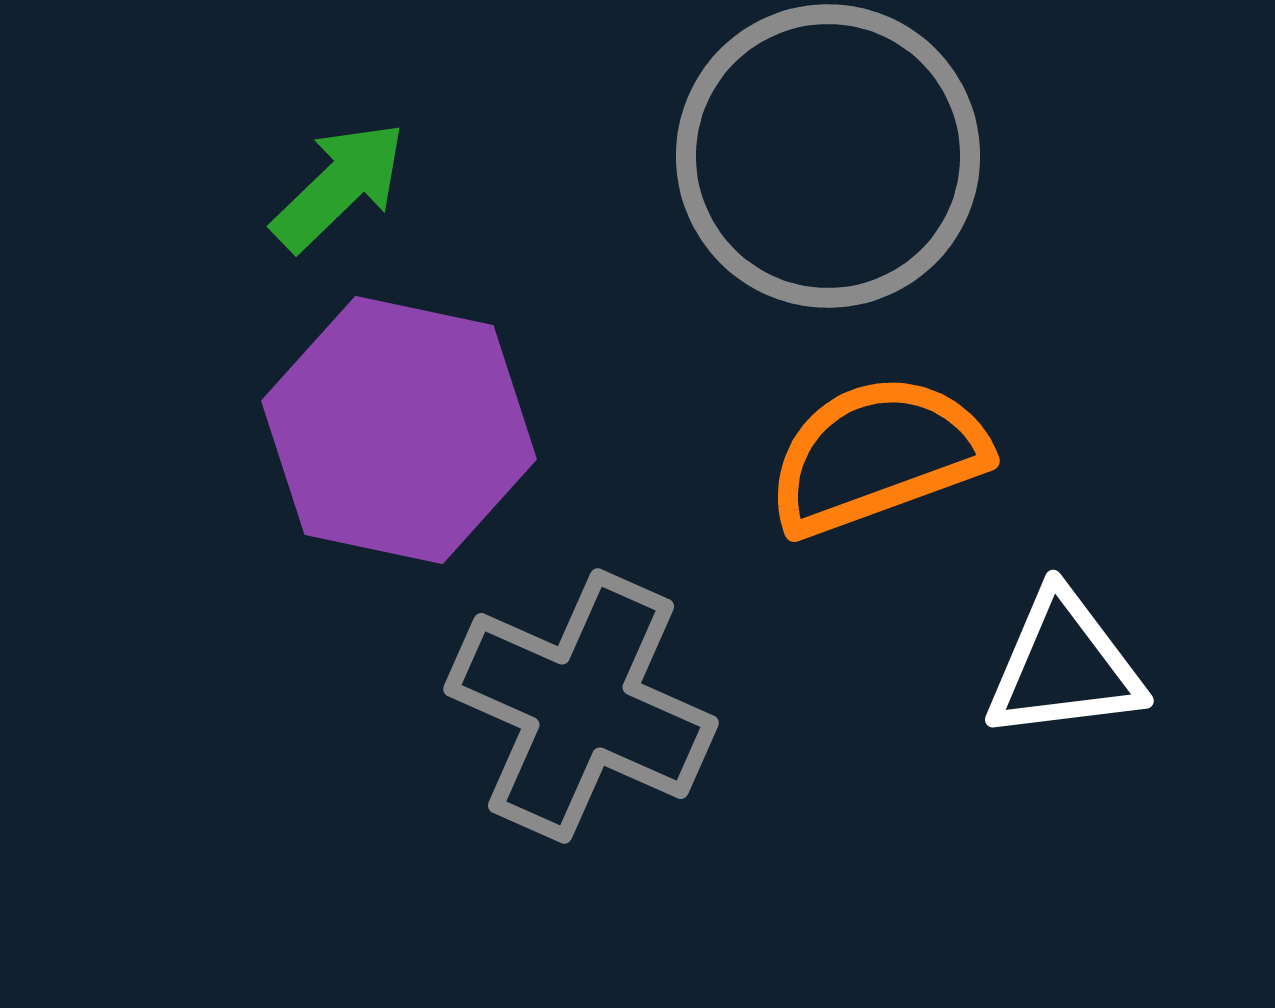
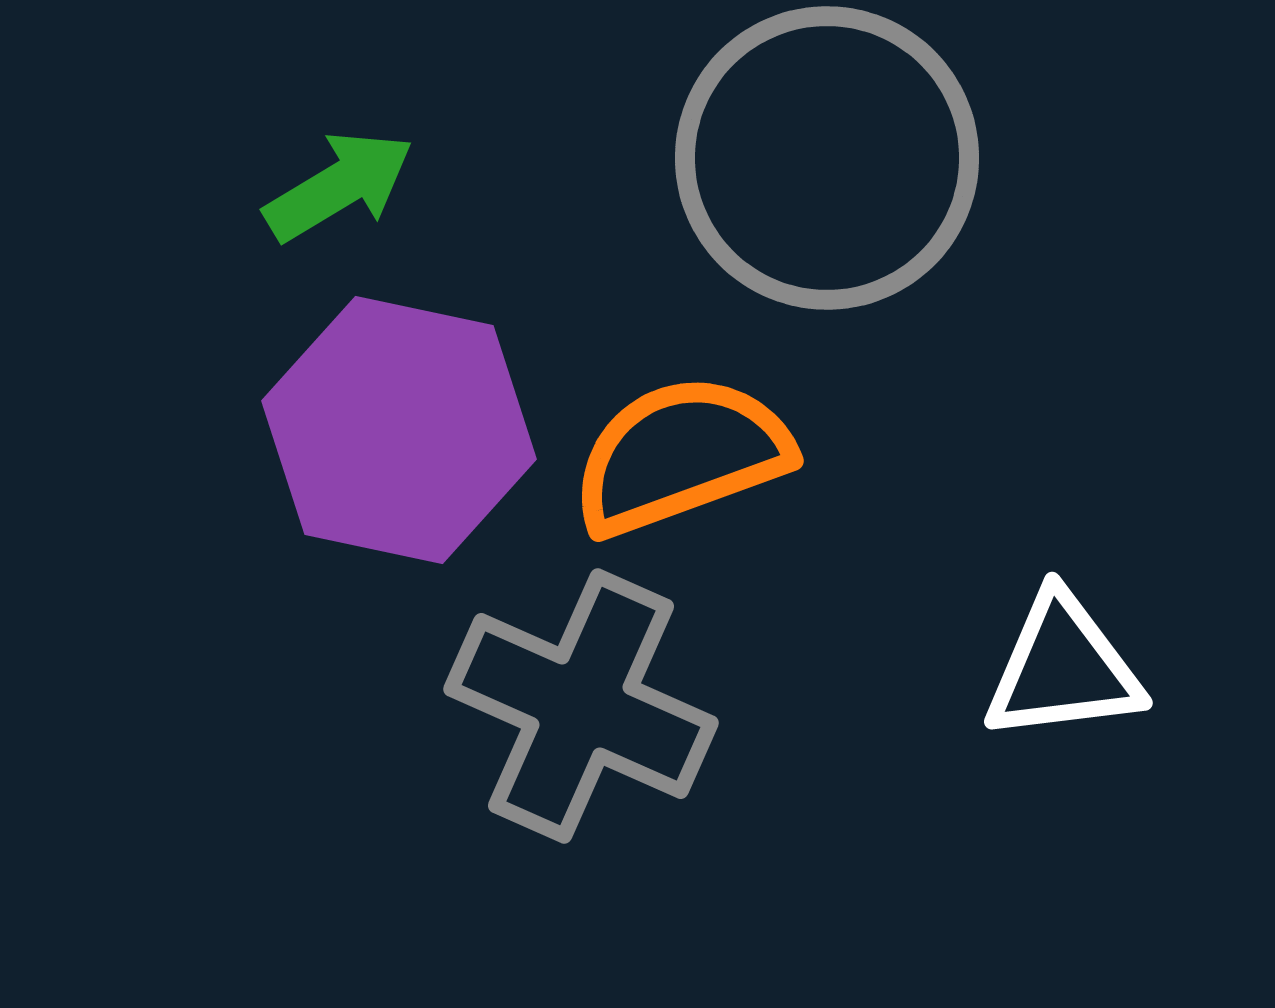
gray circle: moved 1 px left, 2 px down
green arrow: rotated 13 degrees clockwise
orange semicircle: moved 196 px left
white triangle: moved 1 px left, 2 px down
